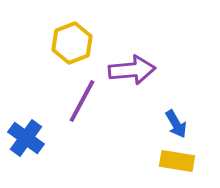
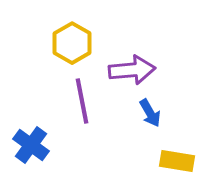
yellow hexagon: rotated 9 degrees counterclockwise
purple line: rotated 39 degrees counterclockwise
blue arrow: moved 26 px left, 11 px up
blue cross: moved 5 px right, 7 px down
